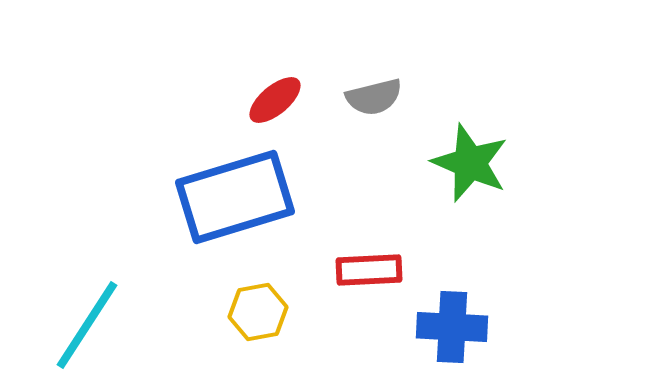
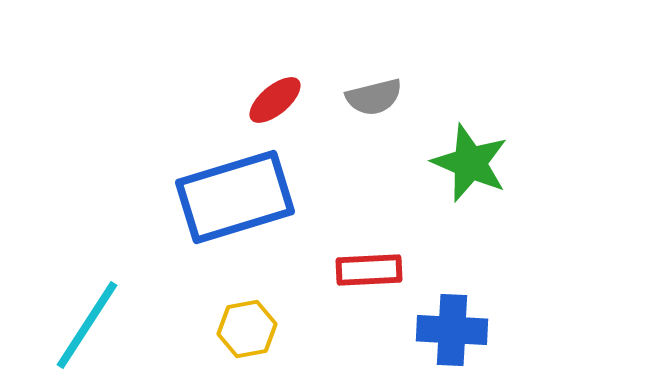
yellow hexagon: moved 11 px left, 17 px down
blue cross: moved 3 px down
